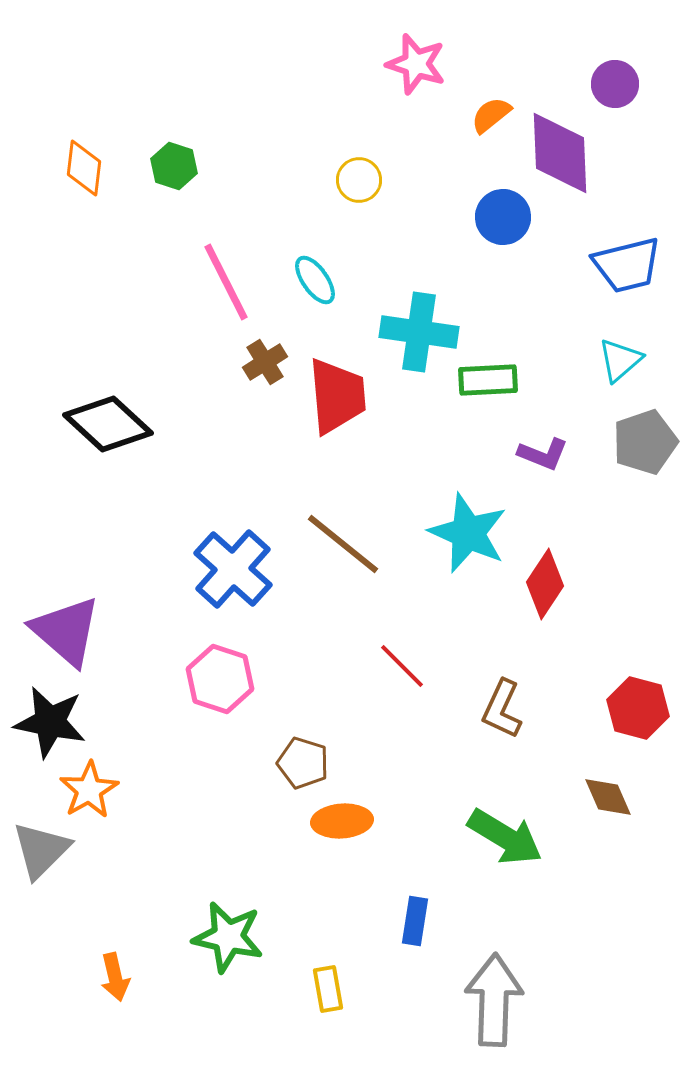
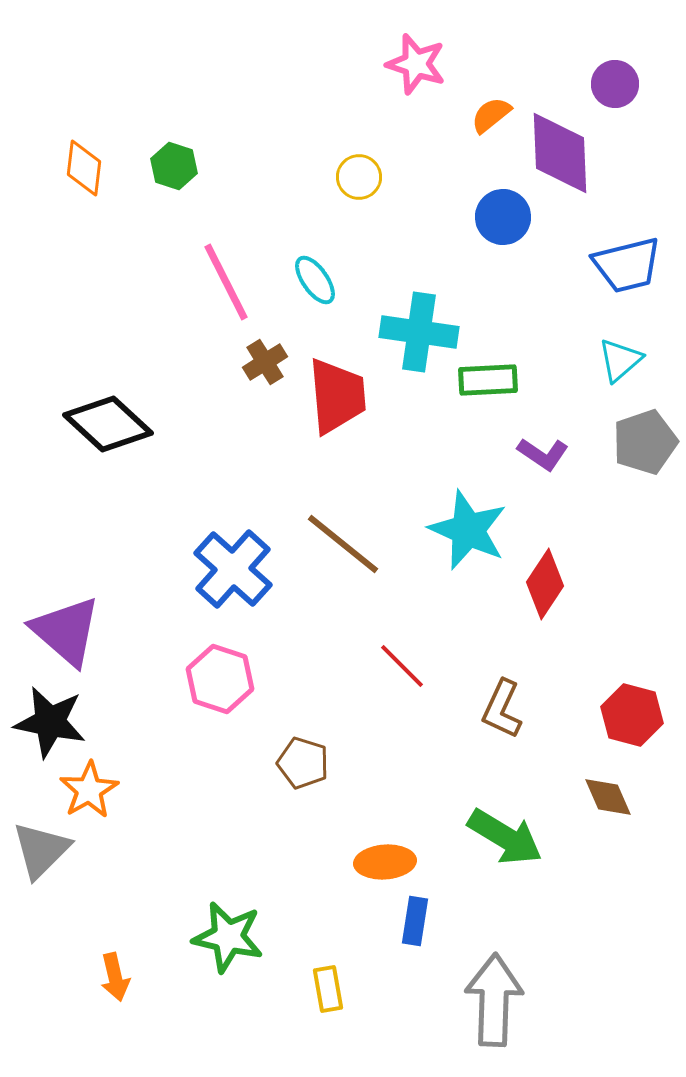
yellow circle: moved 3 px up
purple L-shape: rotated 12 degrees clockwise
cyan star: moved 3 px up
red hexagon: moved 6 px left, 7 px down
orange ellipse: moved 43 px right, 41 px down
